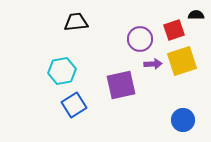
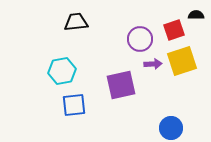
blue square: rotated 25 degrees clockwise
blue circle: moved 12 px left, 8 px down
